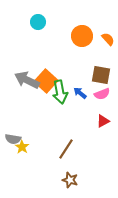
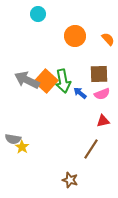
cyan circle: moved 8 px up
orange circle: moved 7 px left
brown square: moved 2 px left, 1 px up; rotated 12 degrees counterclockwise
green arrow: moved 3 px right, 11 px up
red triangle: rotated 16 degrees clockwise
brown line: moved 25 px right
